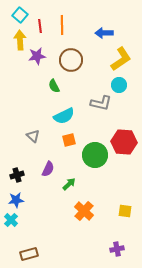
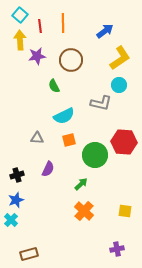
orange line: moved 1 px right, 2 px up
blue arrow: moved 1 px right, 2 px up; rotated 144 degrees clockwise
yellow L-shape: moved 1 px left, 1 px up
gray triangle: moved 4 px right, 2 px down; rotated 40 degrees counterclockwise
green arrow: moved 12 px right
blue star: rotated 14 degrees counterclockwise
